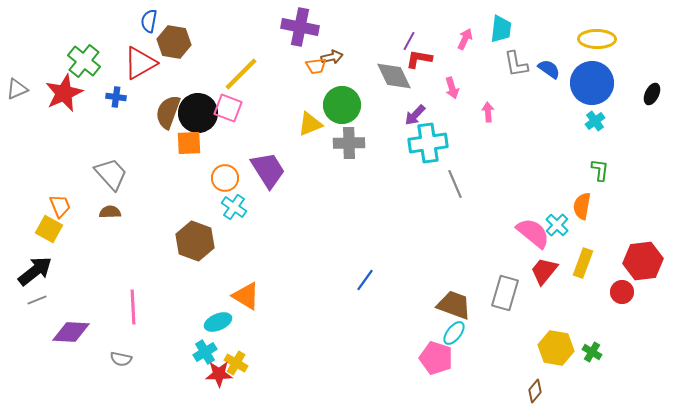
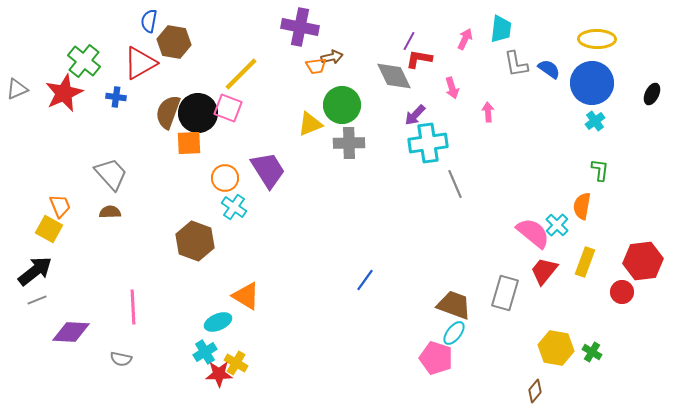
yellow rectangle at (583, 263): moved 2 px right, 1 px up
